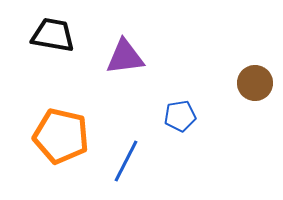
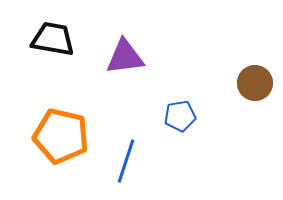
black trapezoid: moved 4 px down
blue line: rotated 9 degrees counterclockwise
